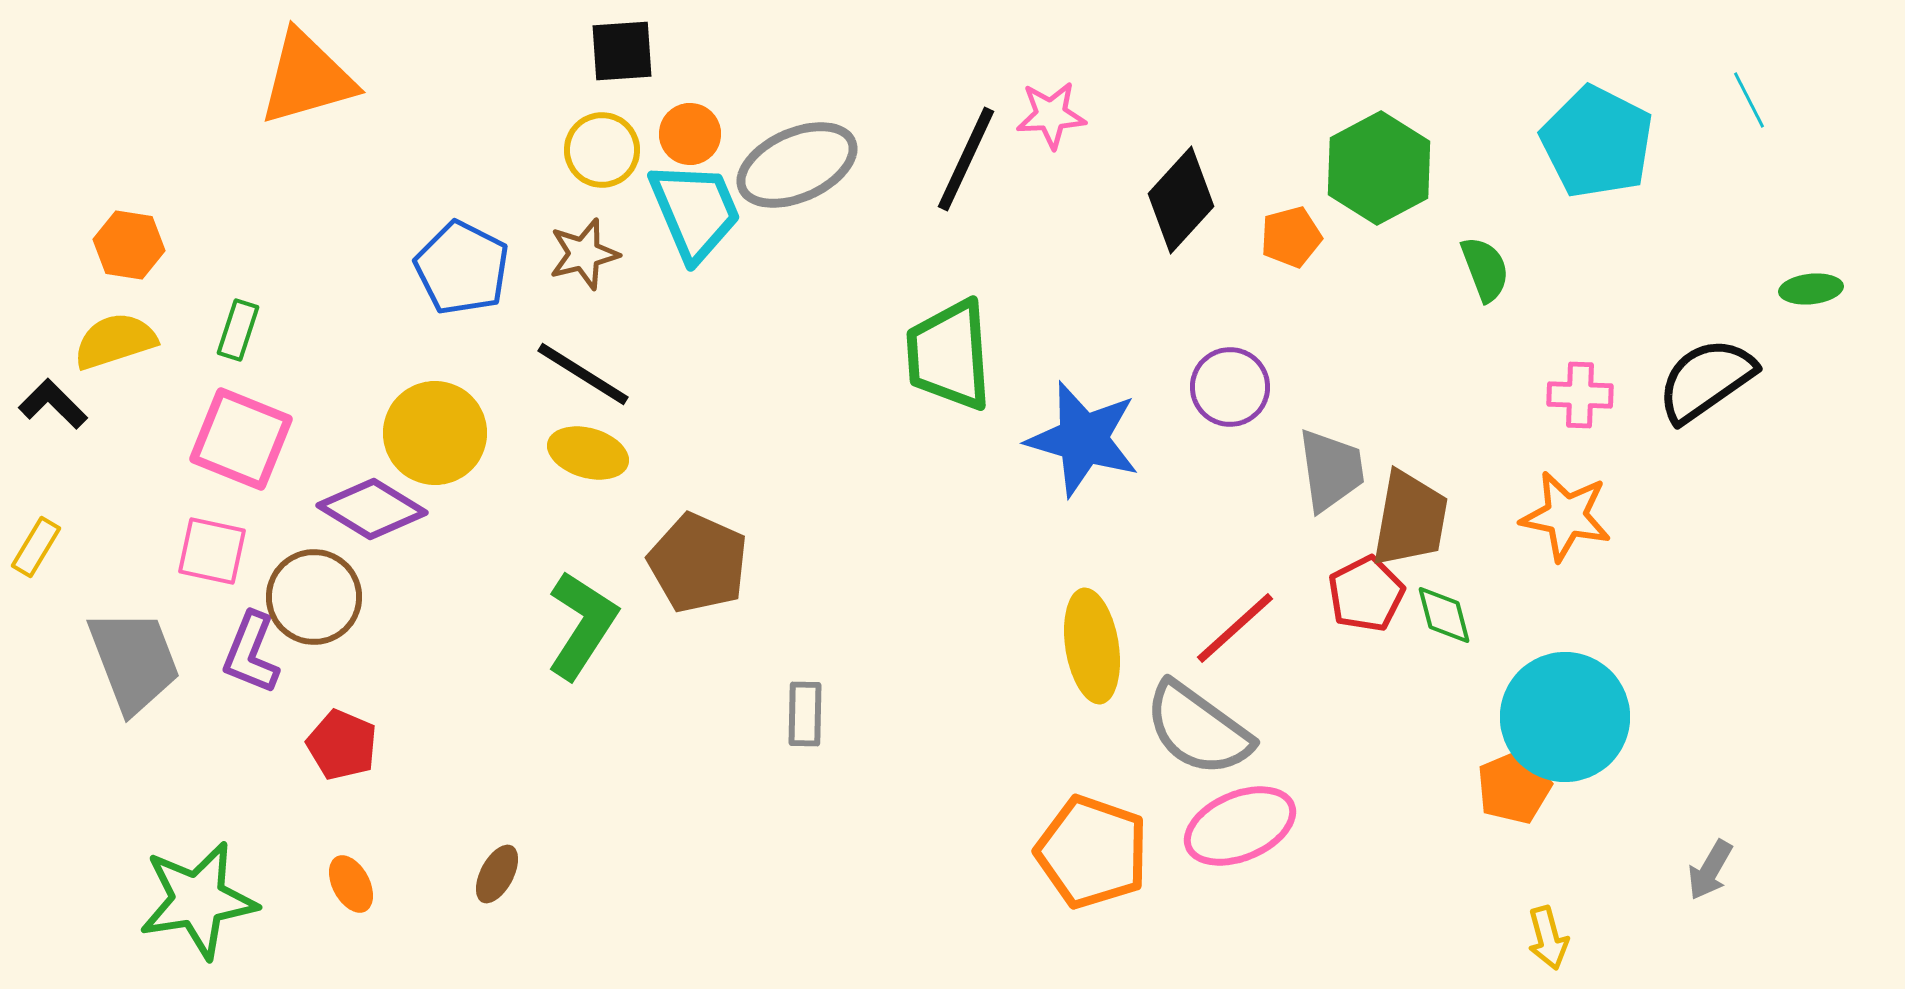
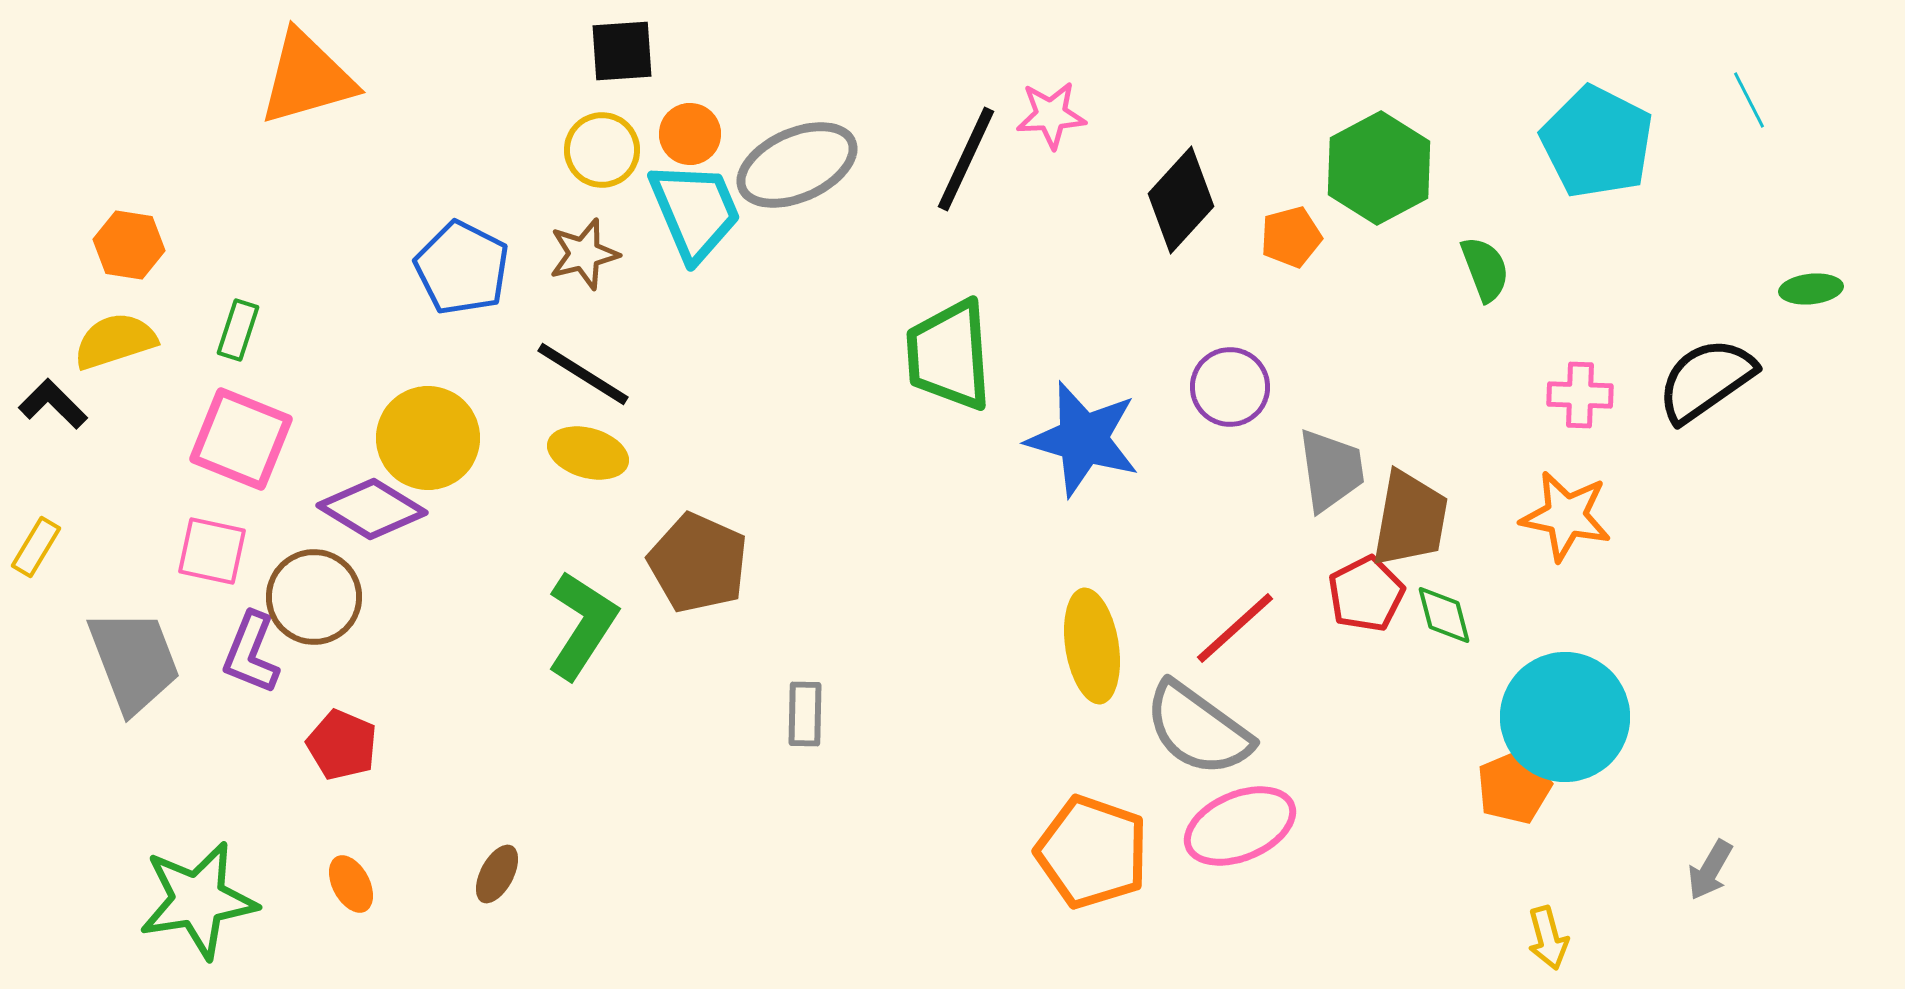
yellow circle at (435, 433): moved 7 px left, 5 px down
